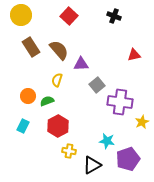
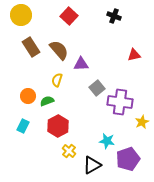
gray square: moved 3 px down
yellow cross: rotated 32 degrees clockwise
